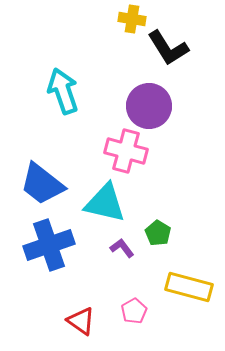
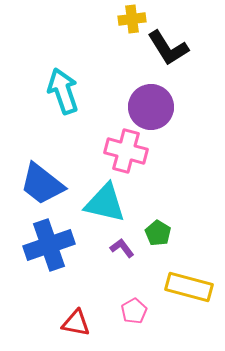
yellow cross: rotated 16 degrees counterclockwise
purple circle: moved 2 px right, 1 px down
red triangle: moved 5 px left, 2 px down; rotated 24 degrees counterclockwise
